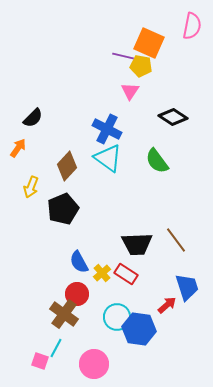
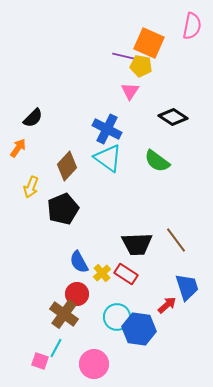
green semicircle: rotated 16 degrees counterclockwise
